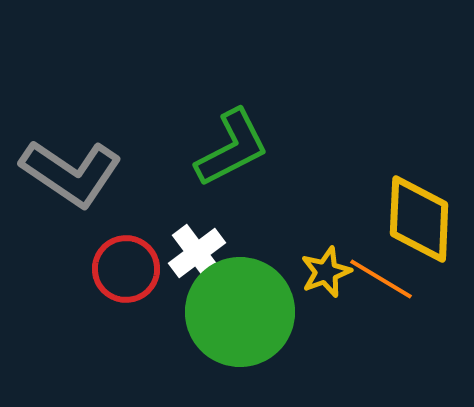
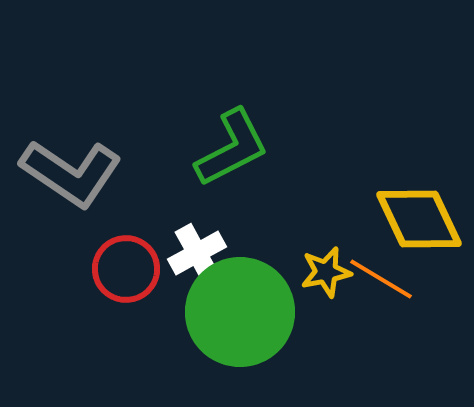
yellow diamond: rotated 28 degrees counterclockwise
white cross: rotated 8 degrees clockwise
yellow star: rotated 9 degrees clockwise
